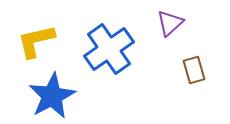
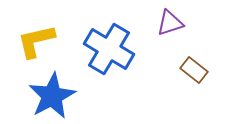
purple triangle: rotated 24 degrees clockwise
blue cross: rotated 24 degrees counterclockwise
brown rectangle: rotated 36 degrees counterclockwise
